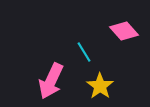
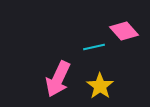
cyan line: moved 10 px right, 5 px up; rotated 70 degrees counterclockwise
pink arrow: moved 7 px right, 2 px up
